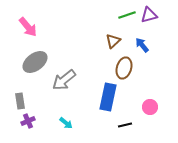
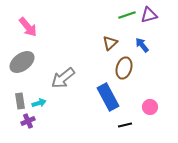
brown triangle: moved 3 px left, 2 px down
gray ellipse: moved 13 px left
gray arrow: moved 1 px left, 2 px up
blue rectangle: rotated 40 degrees counterclockwise
cyan arrow: moved 27 px left, 20 px up; rotated 56 degrees counterclockwise
